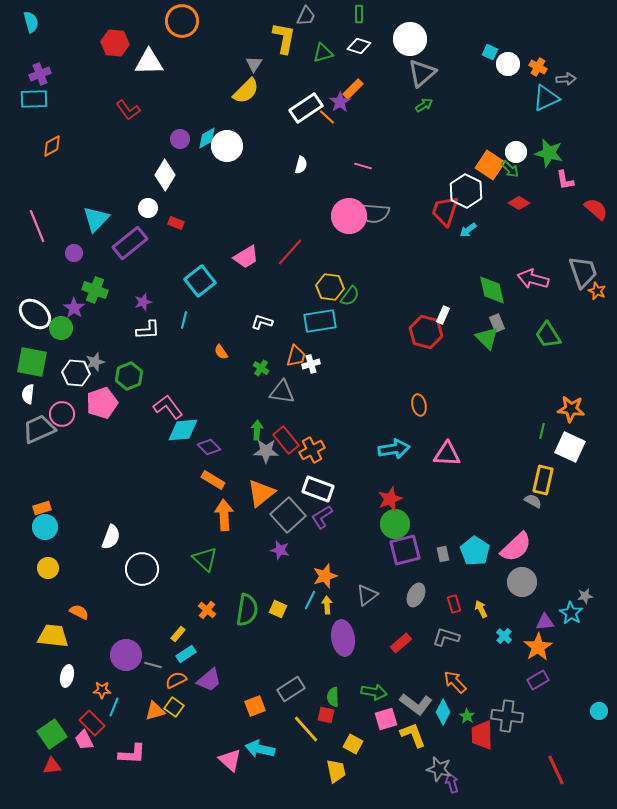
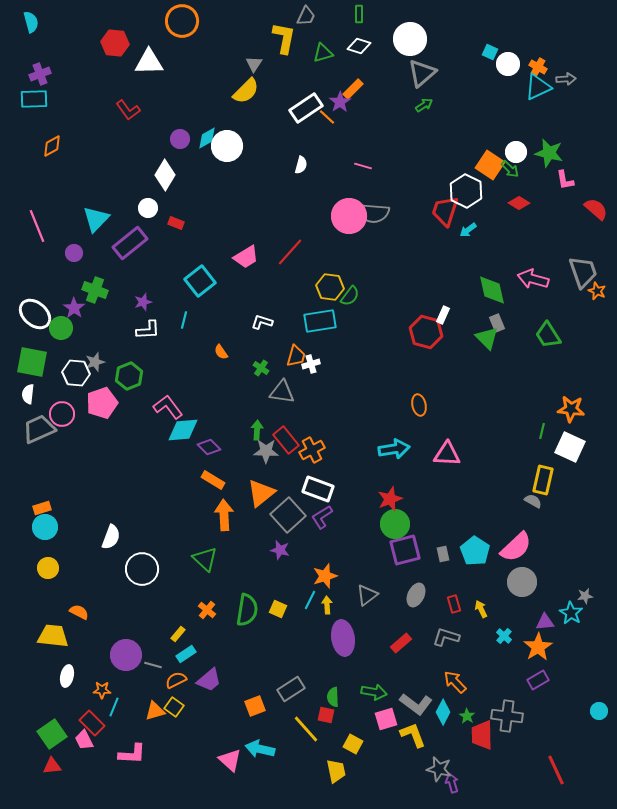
cyan triangle at (546, 98): moved 8 px left, 11 px up
